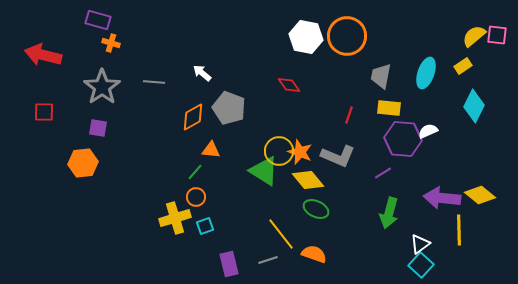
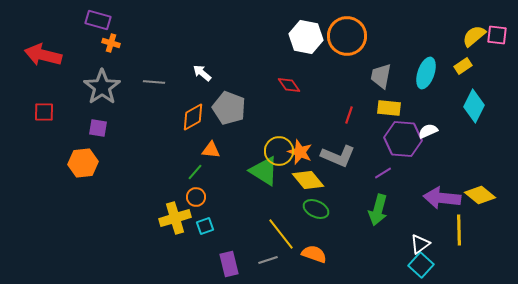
green arrow at (389, 213): moved 11 px left, 3 px up
